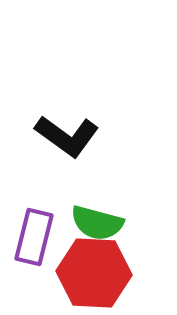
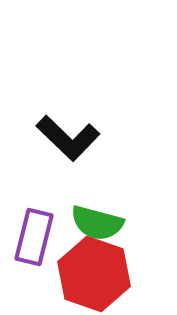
black L-shape: moved 1 px right, 2 px down; rotated 8 degrees clockwise
red hexagon: moved 1 px down; rotated 16 degrees clockwise
